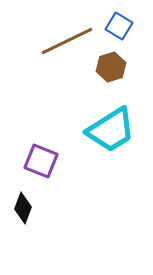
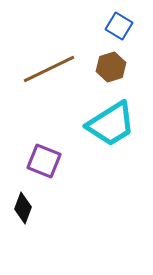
brown line: moved 18 px left, 28 px down
cyan trapezoid: moved 6 px up
purple square: moved 3 px right
